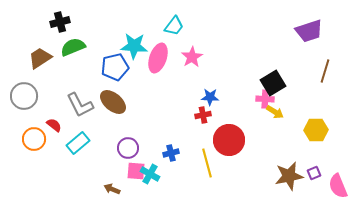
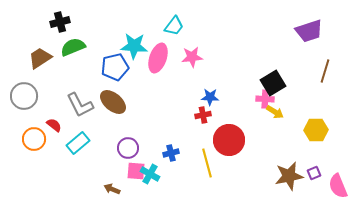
pink star: rotated 25 degrees clockwise
